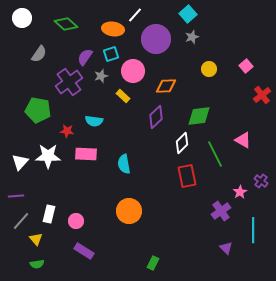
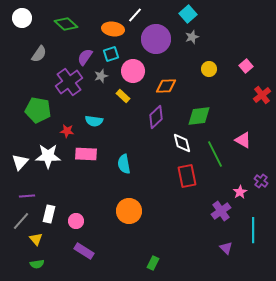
white diamond at (182, 143): rotated 60 degrees counterclockwise
purple line at (16, 196): moved 11 px right
